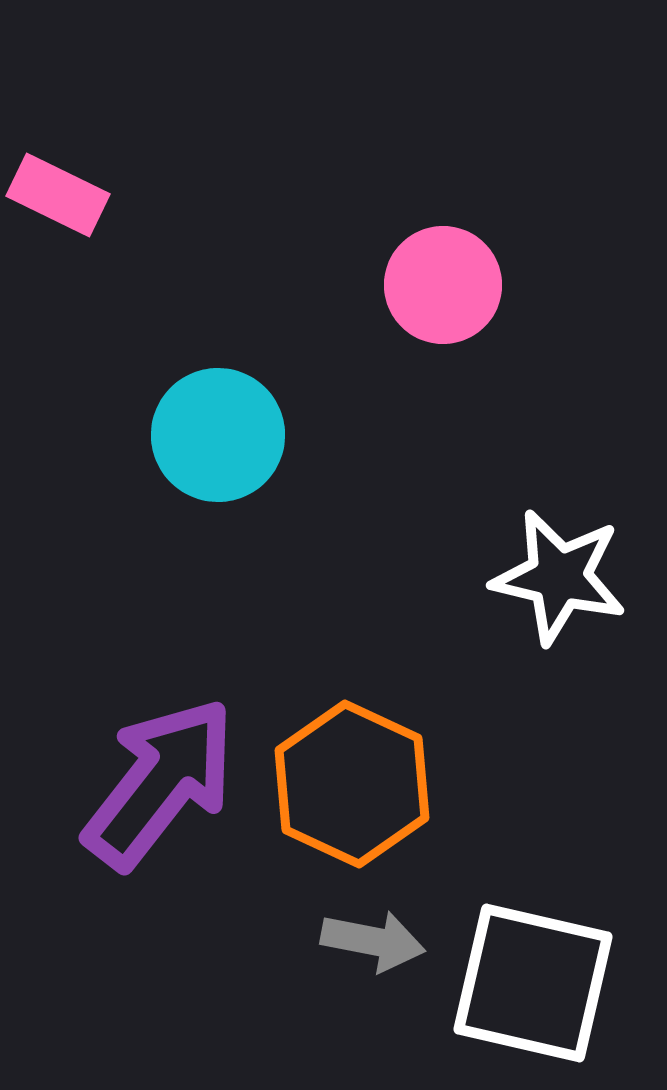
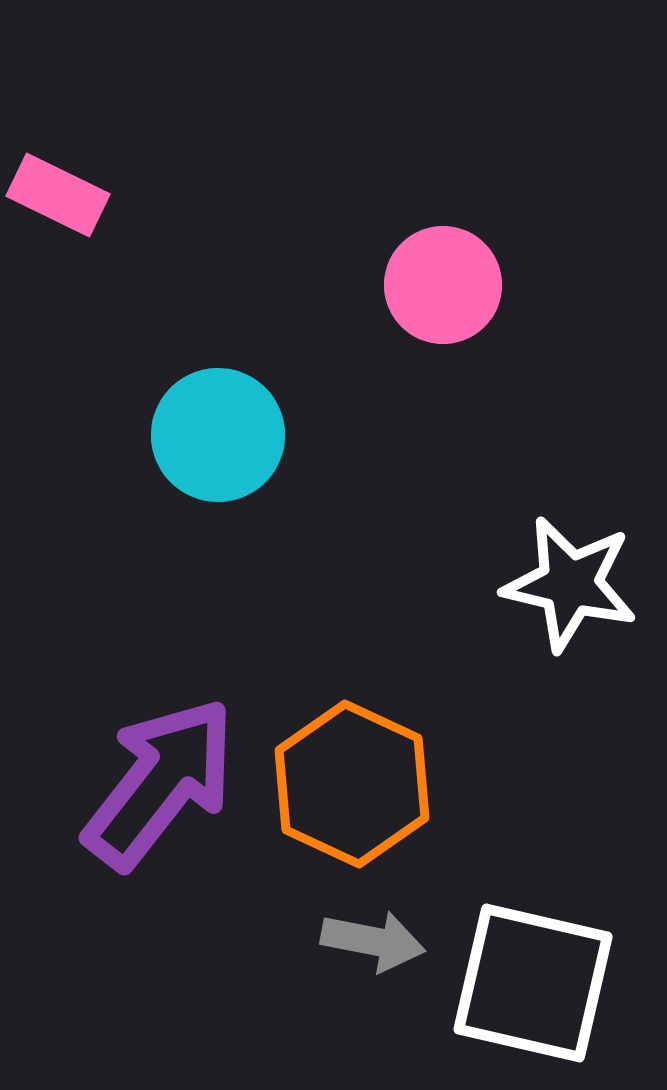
white star: moved 11 px right, 7 px down
